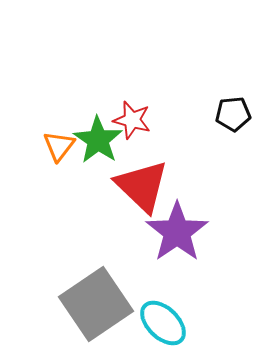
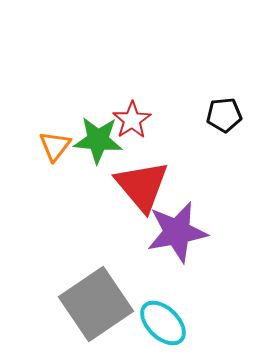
black pentagon: moved 9 px left, 1 px down
red star: rotated 24 degrees clockwise
green star: rotated 30 degrees counterclockwise
orange triangle: moved 4 px left
red triangle: rotated 6 degrees clockwise
purple star: rotated 24 degrees clockwise
